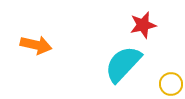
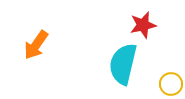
orange arrow: rotated 112 degrees clockwise
cyan semicircle: rotated 30 degrees counterclockwise
